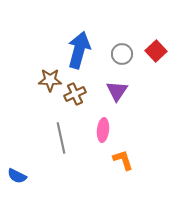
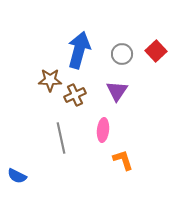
brown cross: moved 1 px down
